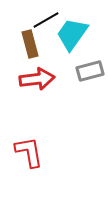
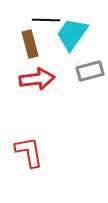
black line: rotated 32 degrees clockwise
